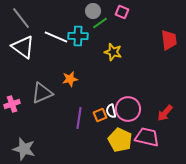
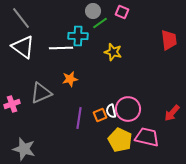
white line: moved 5 px right, 11 px down; rotated 25 degrees counterclockwise
gray triangle: moved 1 px left
red arrow: moved 7 px right
